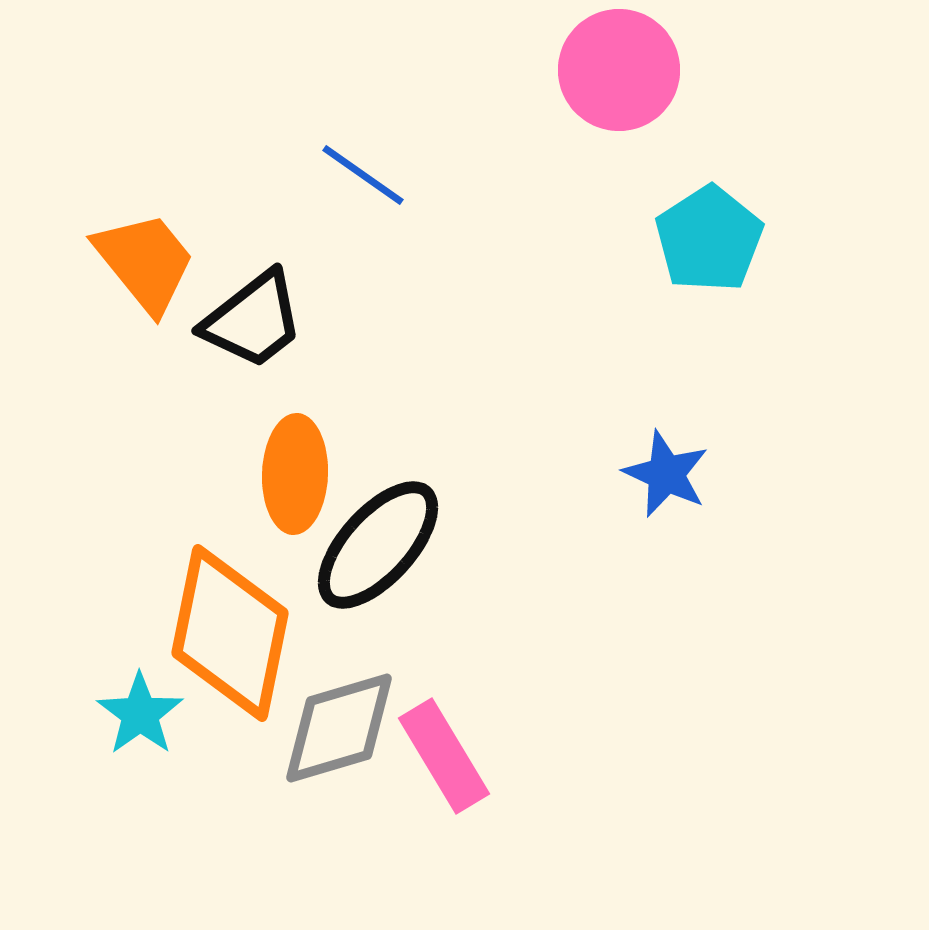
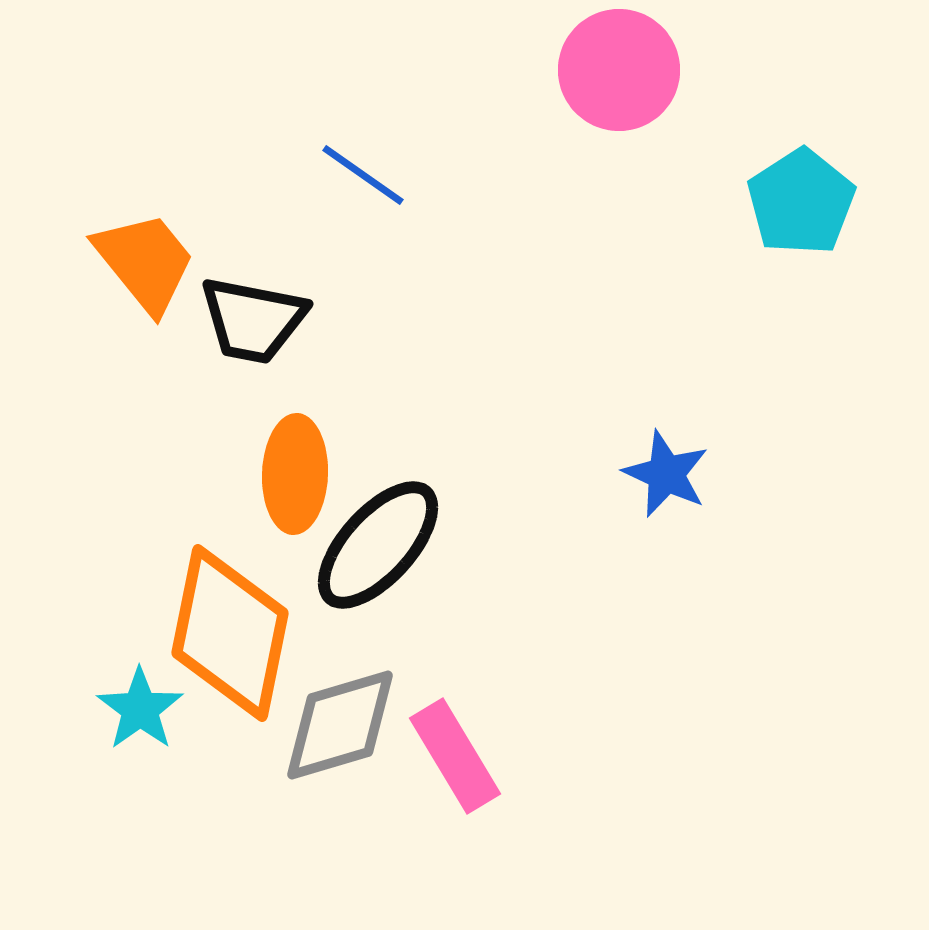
cyan pentagon: moved 92 px right, 37 px up
black trapezoid: rotated 49 degrees clockwise
cyan star: moved 5 px up
gray diamond: moved 1 px right, 3 px up
pink rectangle: moved 11 px right
